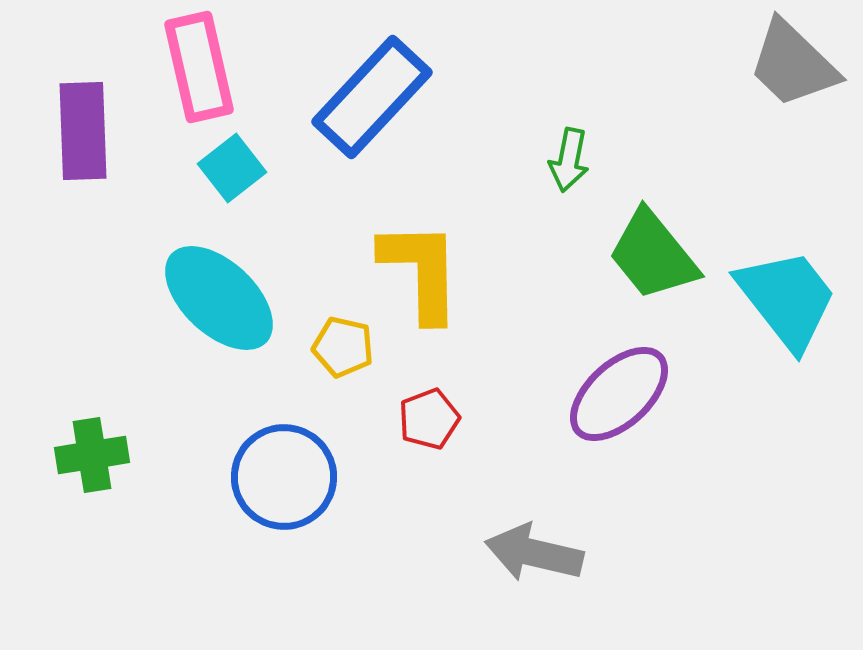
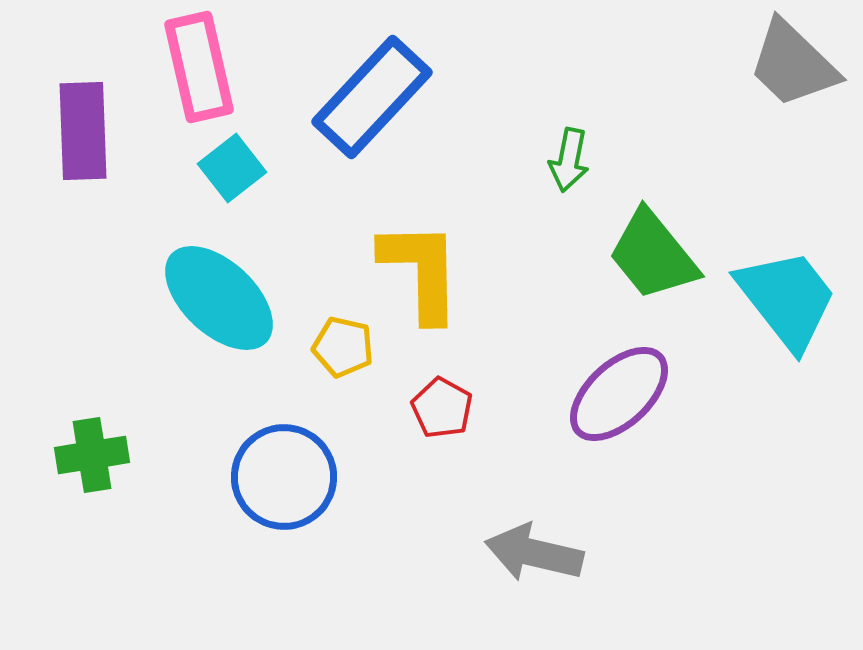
red pentagon: moved 13 px right, 11 px up; rotated 22 degrees counterclockwise
